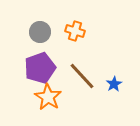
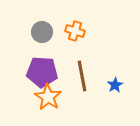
gray circle: moved 2 px right
purple pentagon: moved 2 px right, 4 px down; rotated 24 degrees clockwise
brown line: rotated 32 degrees clockwise
blue star: moved 1 px right, 1 px down
